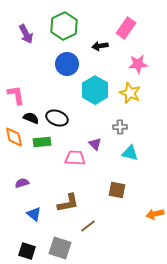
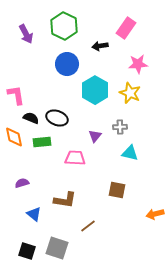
green hexagon: rotated 8 degrees counterclockwise
purple triangle: moved 8 px up; rotated 24 degrees clockwise
brown L-shape: moved 3 px left, 3 px up; rotated 20 degrees clockwise
gray square: moved 3 px left
